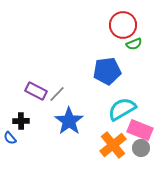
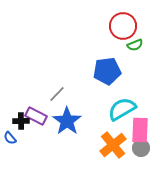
red circle: moved 1 px down
green semicircle: moved 1 px right, 1 px down
purple rectangle: moved 25 px down
blue star: moved 2 px left
pink rectangle: rotated 70 degrees clockwise
